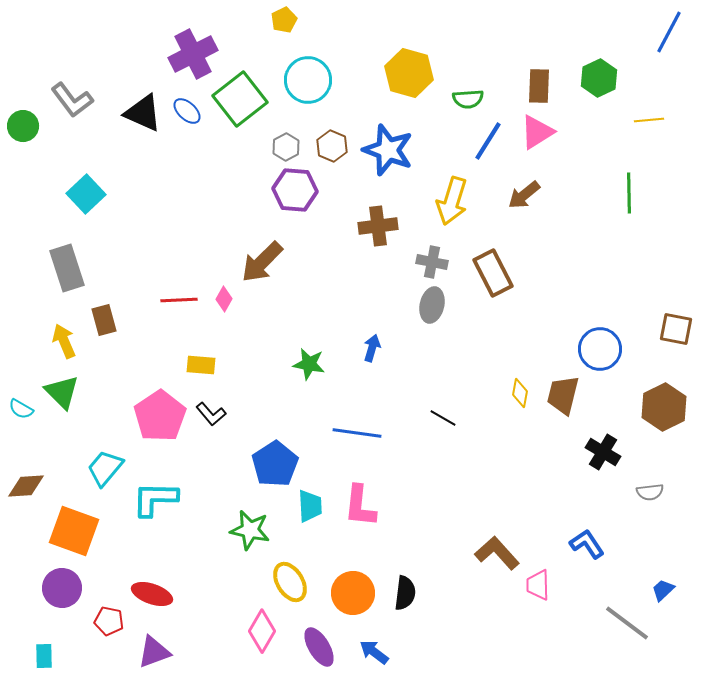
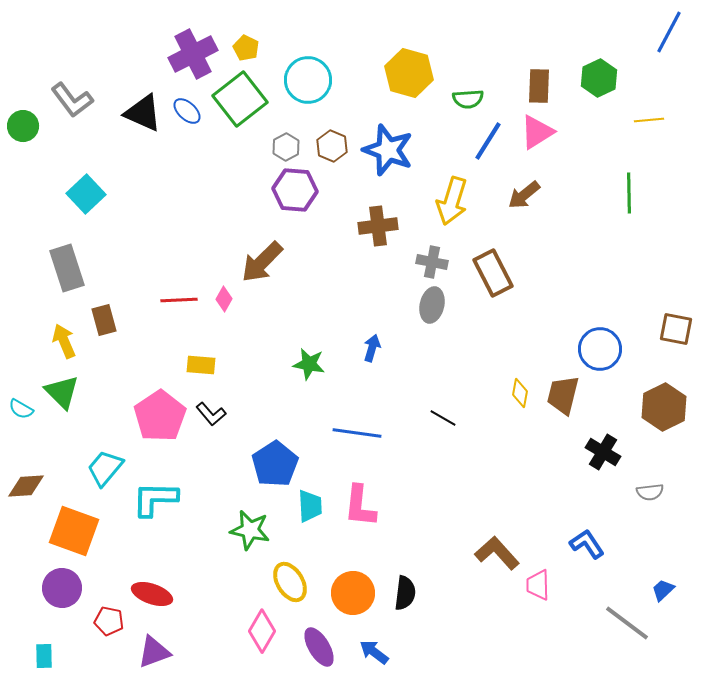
yellow pentagon at (284, 20): moved 38 px left, 28 px down; rotated 20 degrees counterclockwise
